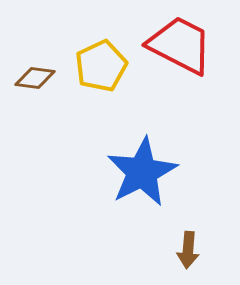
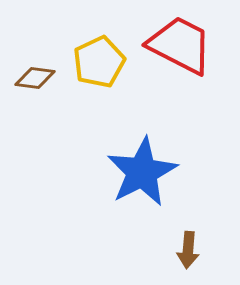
yellow pentagon: moved 2 px left, 4 px up
